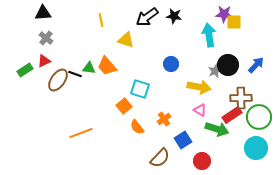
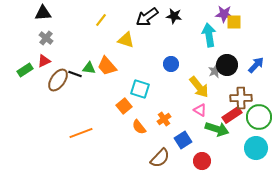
yellow line: rotated 48 degrees clockwise
black circle: moved 1 px left
yellow arrow: rotated 40 degrees clockwise
orange semicircle: moved 2 px right
